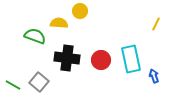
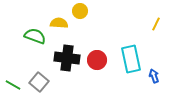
red circle: moved 4 px left
